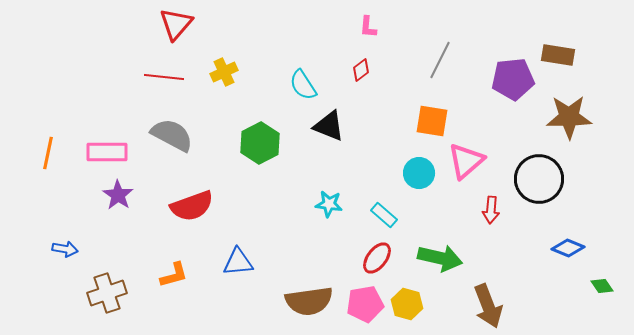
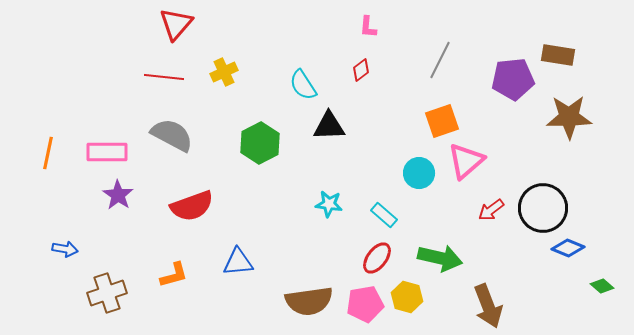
orange square: moved 10 px right; rotated 28 degrees counterclockwise
black triangle: rotated 24 degrees counterclockwise
black circle: moved 4 px right, 29 px down
red arrow: rotated 48 degrees clockwise
green diamond: rotated 15 degrees counterclockwise
yellow hexagon: moved 7 px up
